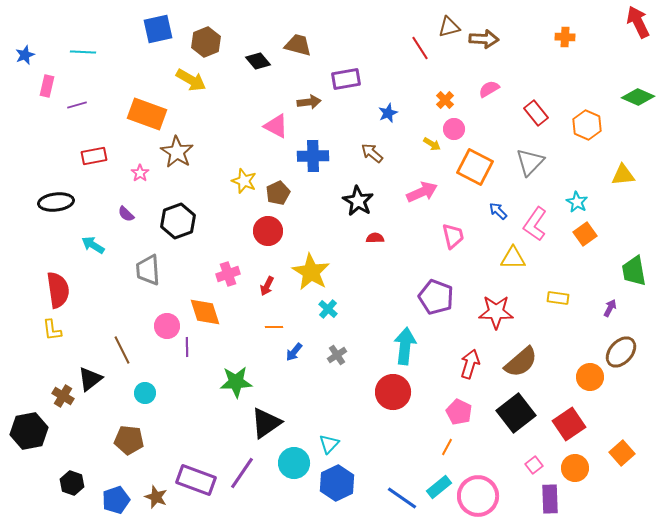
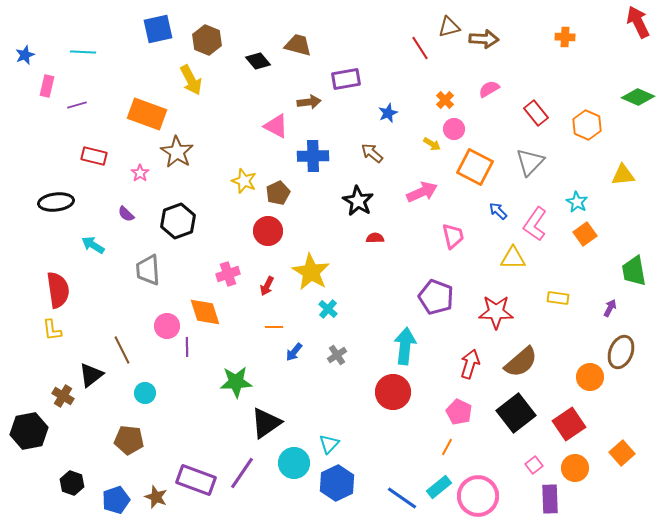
brown hexagon at (206, 42): moved 1 px right, 2 px up; rotated 16 degrees counterclockwise
yellow arrow at (191, 80): rotated 32 degrees clockwise
red rectangle at (94, 156): rotated 25 degrees clockwise
brown ellipse at (621, 352): rotated 20 degrees counterclockwise
black triangle at (90, 379): moved 1 px right, 4 px up
